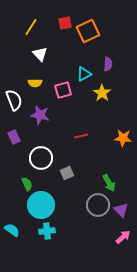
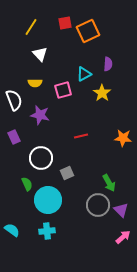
cyan circle: moved 7 px right, 5 px up
